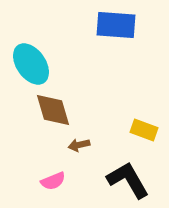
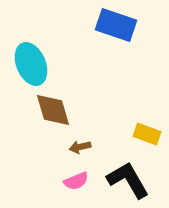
blue rectangle: rotated 15 degrees clockwise
cyan ellipse: rotated 12 degrees clockwise
yellow rectangle: moved 3 px right, 4 px down
brown arrow: moved 1 px right, 2 px down
pink semicircle: moved 23 px right
